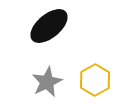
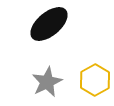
black ellipse: moved 2 px up
